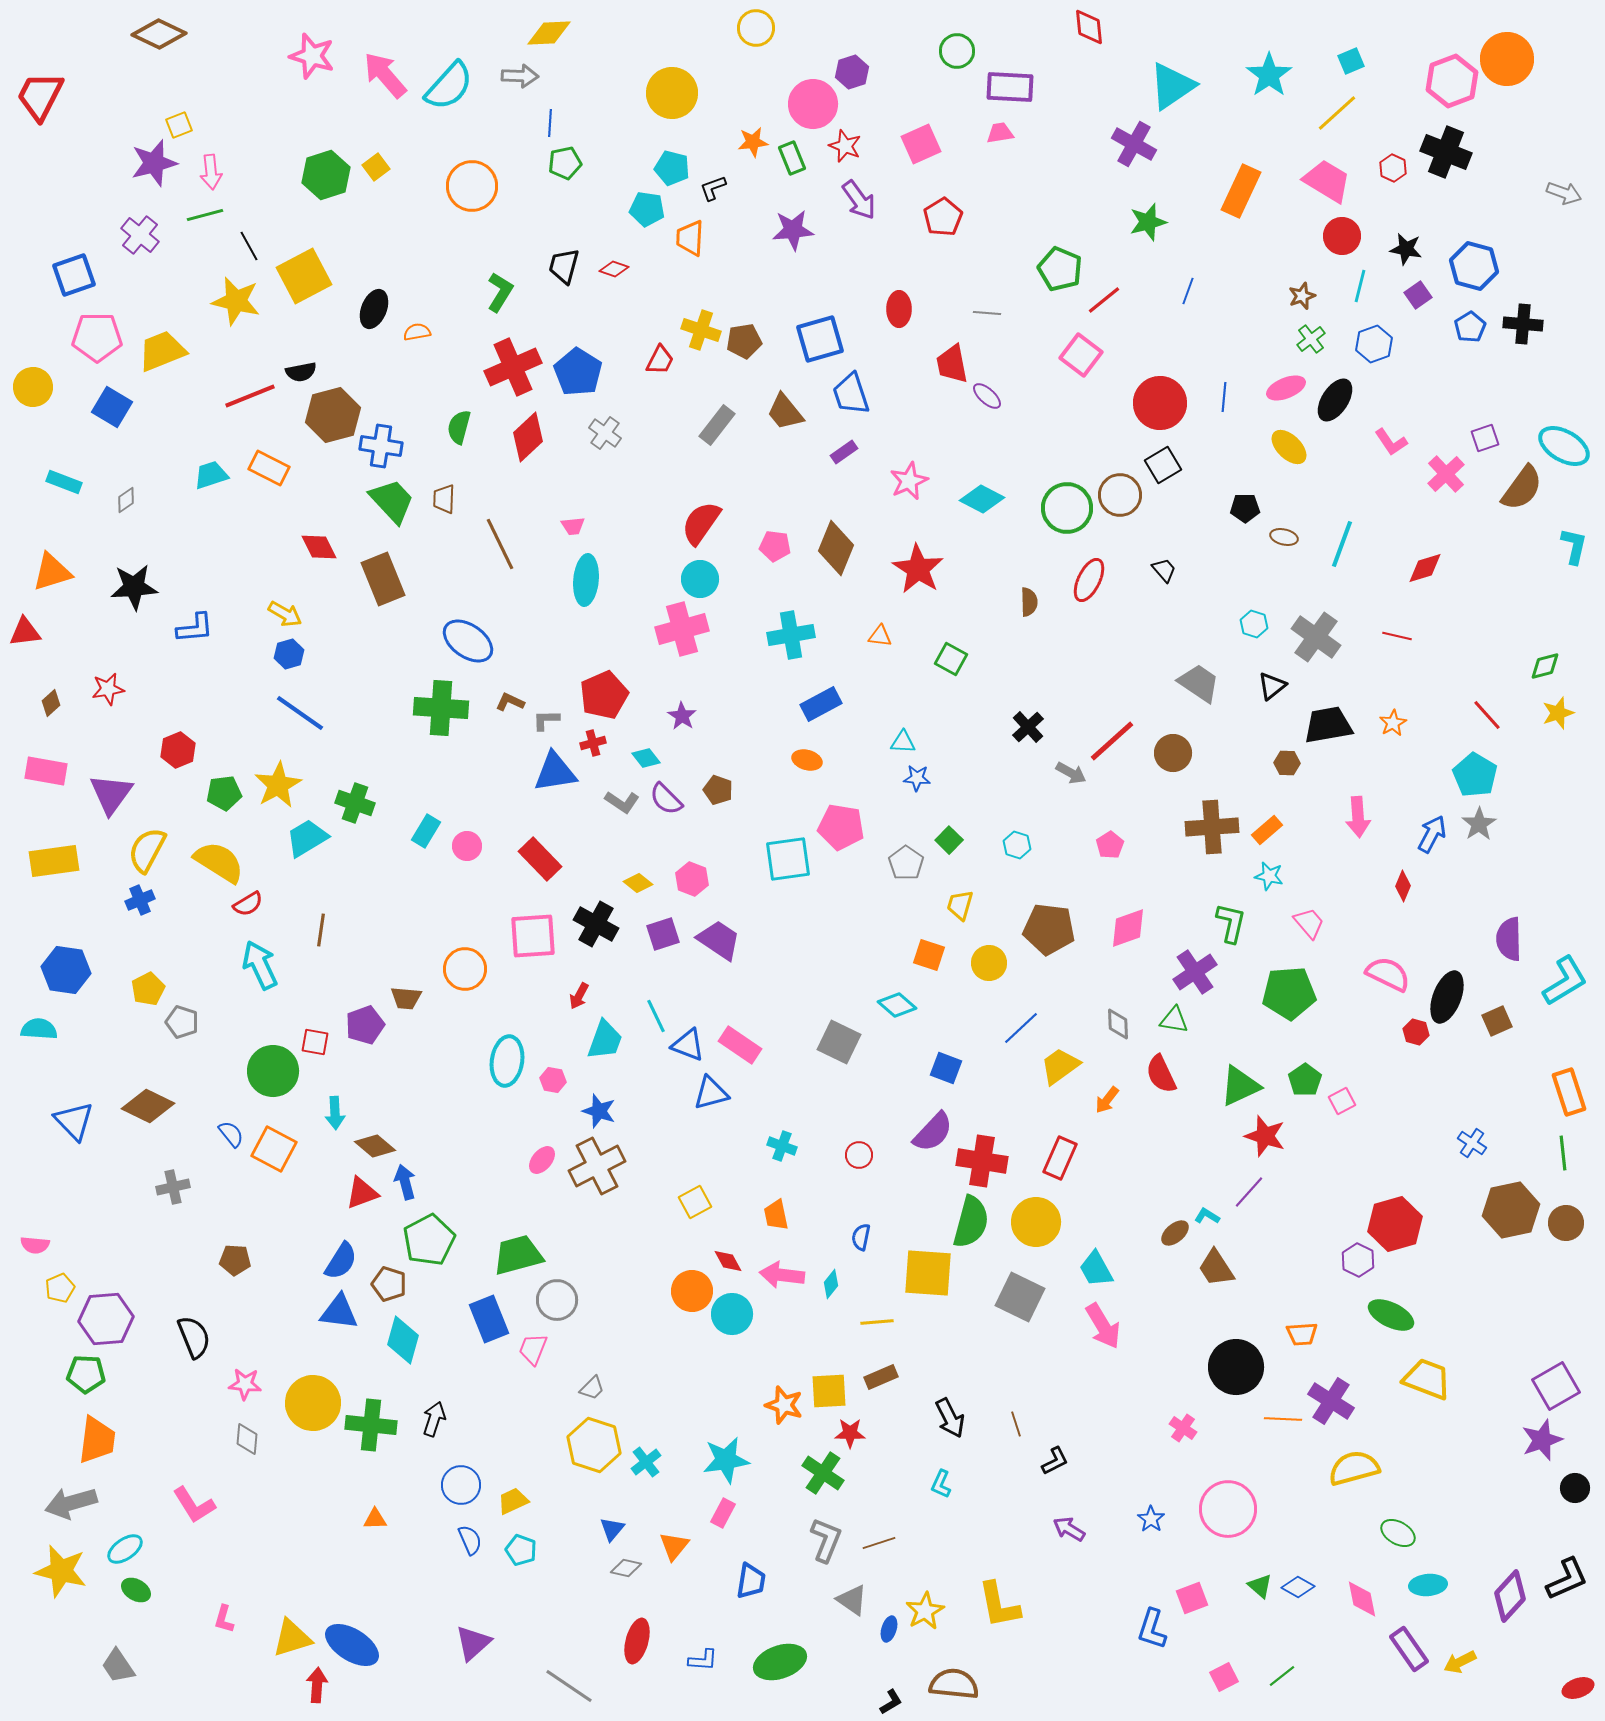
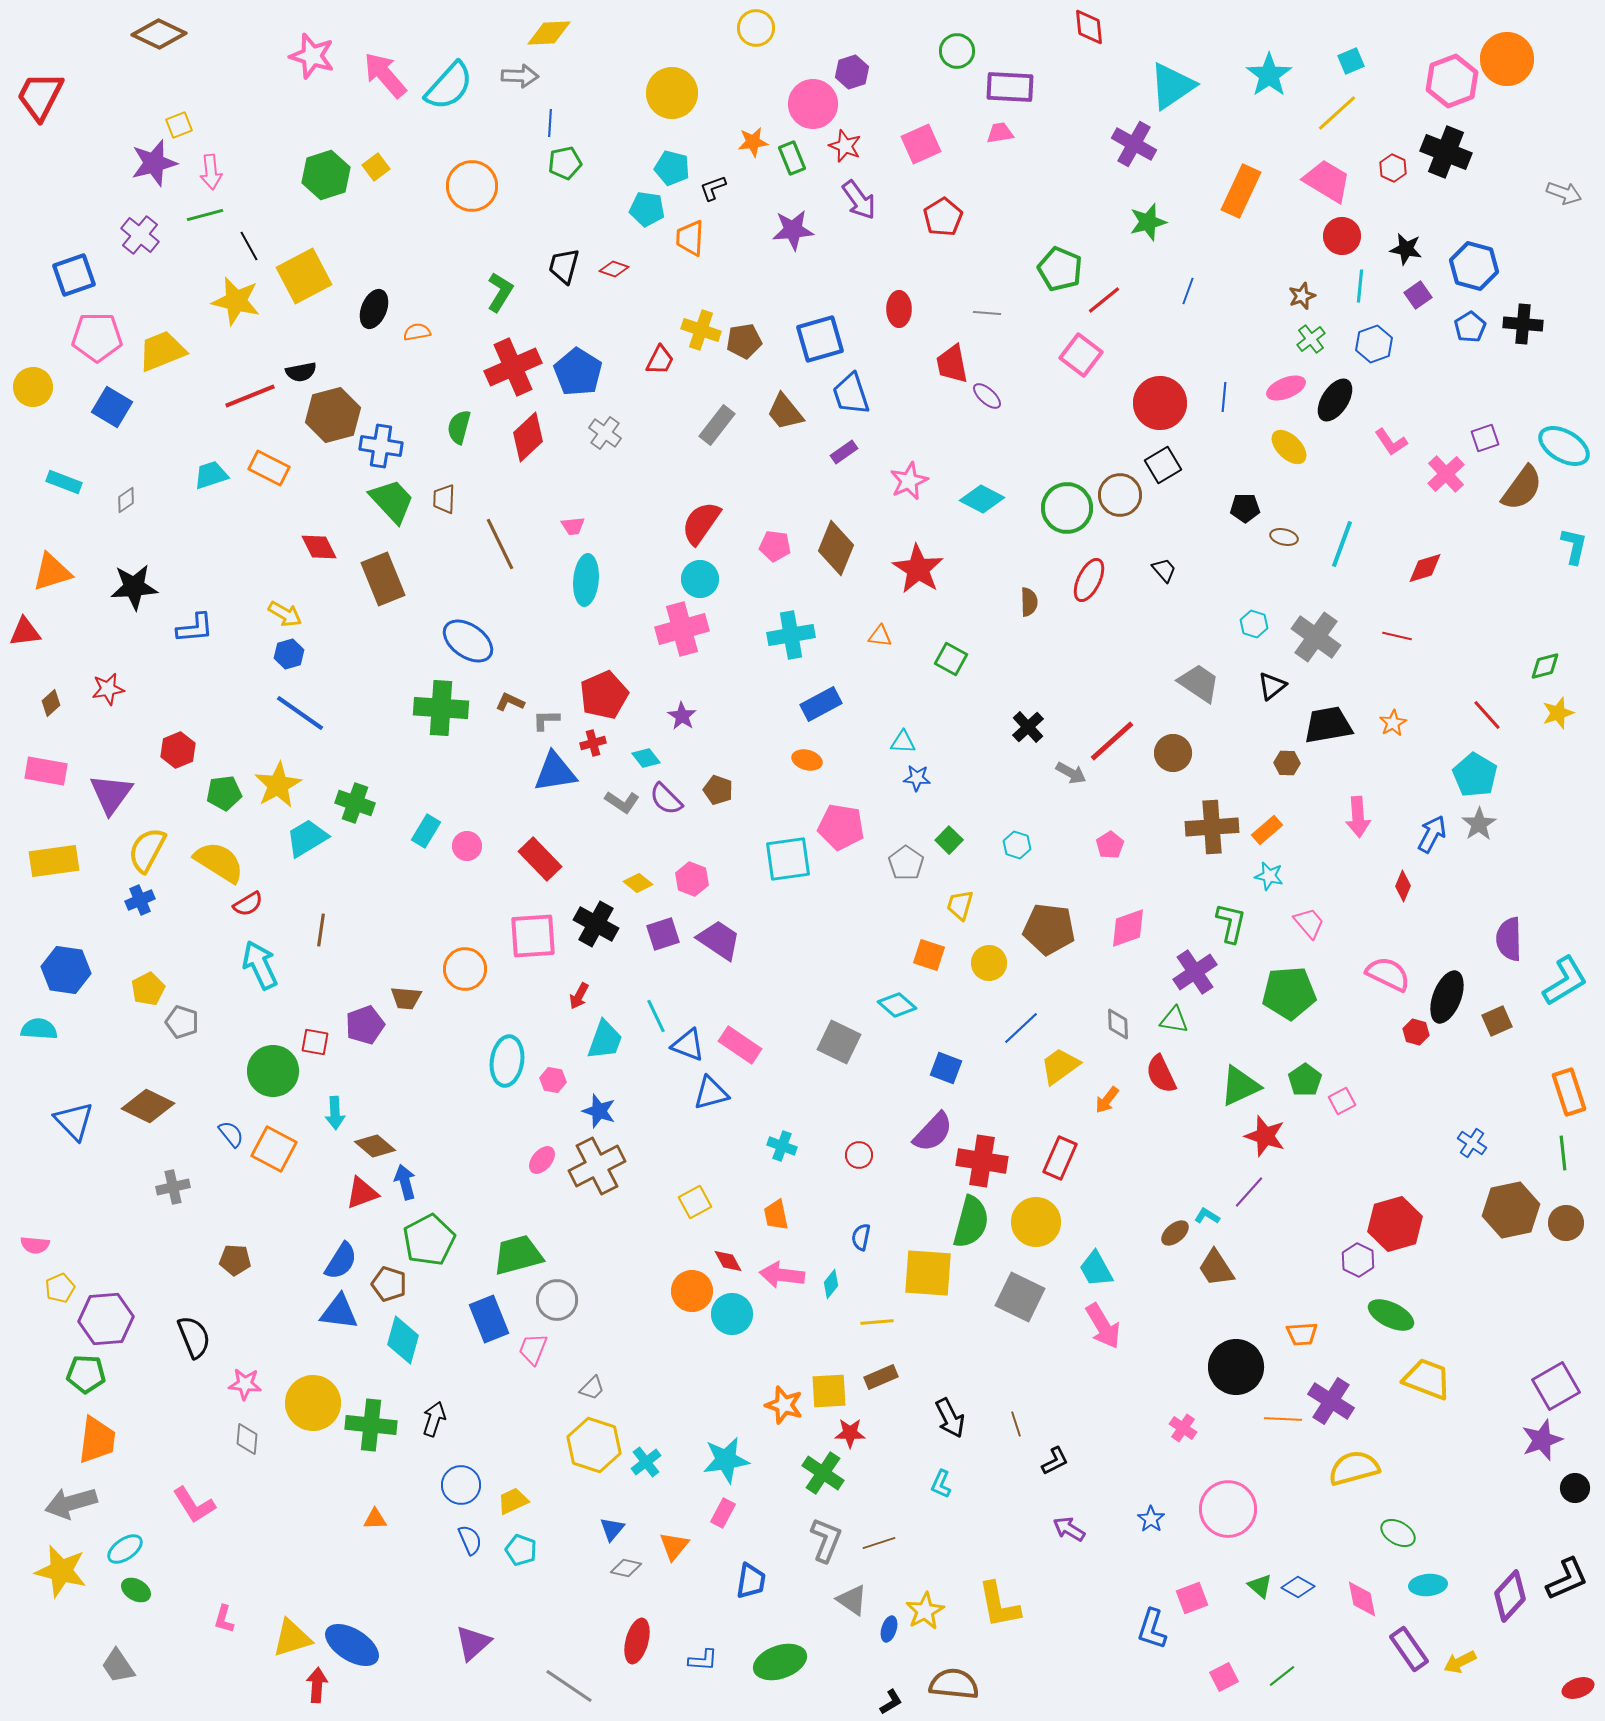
cyan line at (1360, 286): rotated 8 degrees counterclockwise
